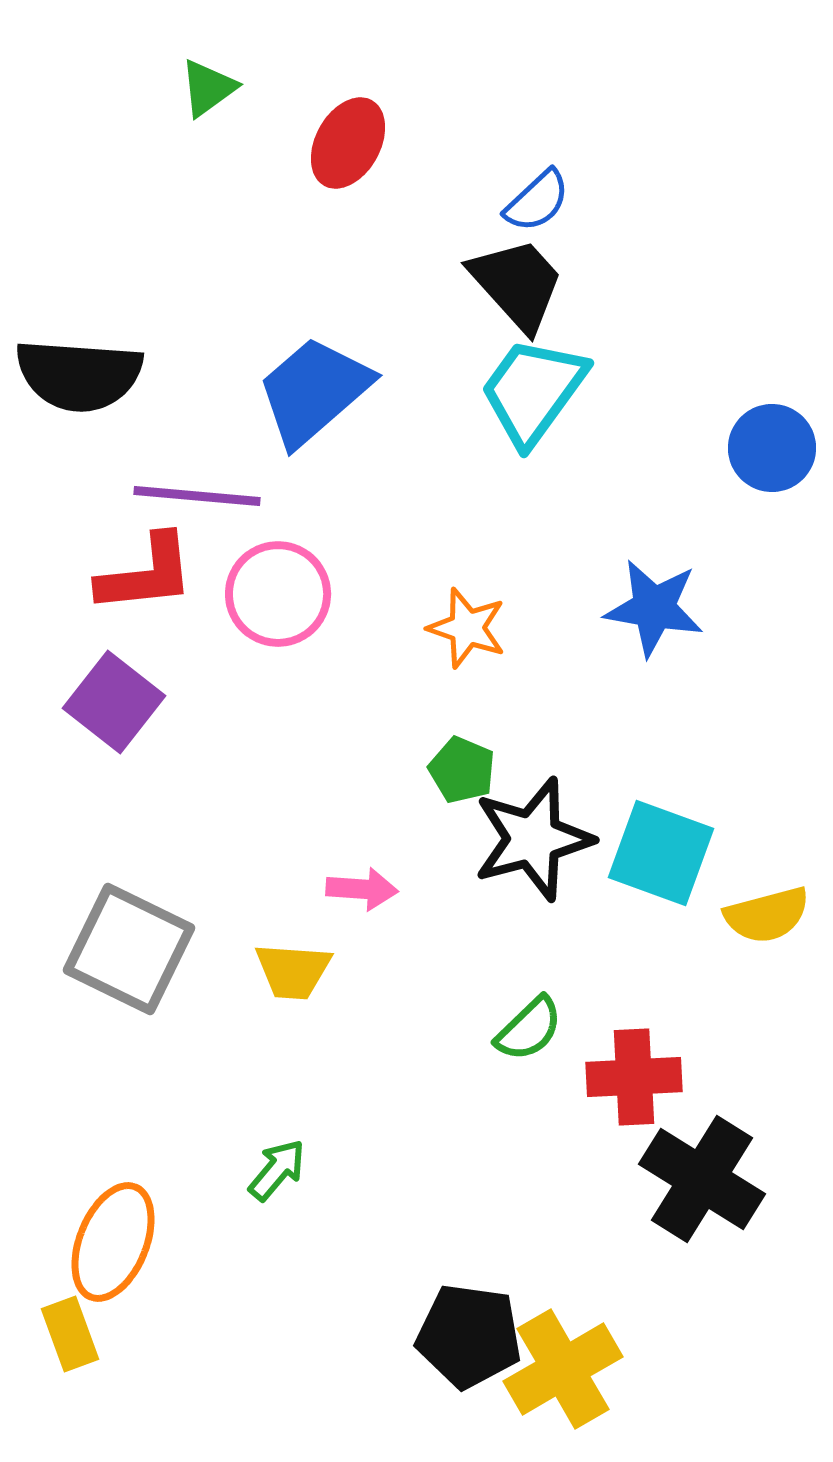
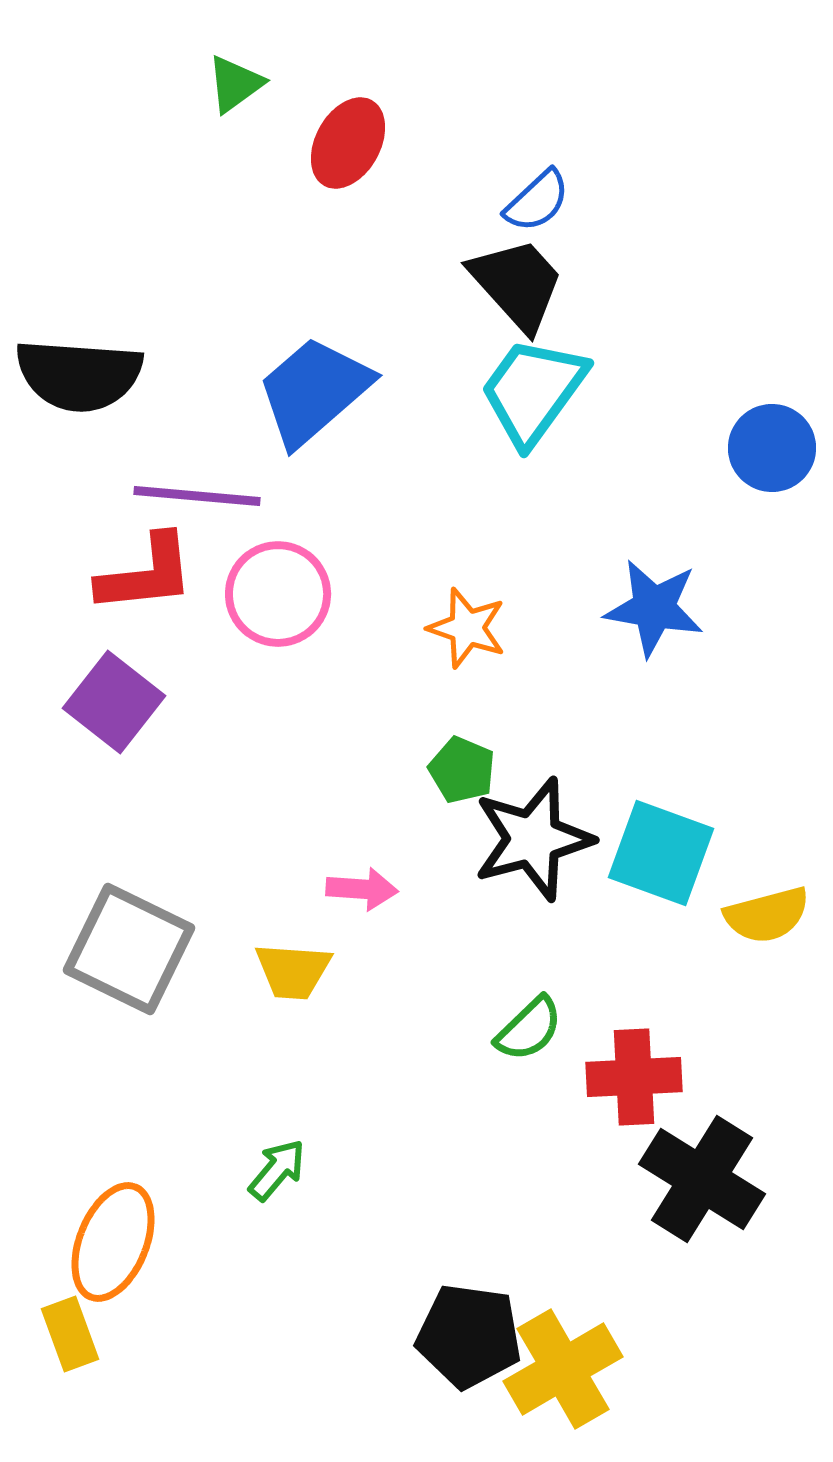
green triangle: moved 27 px right, 4 px up
